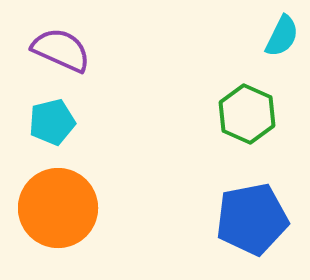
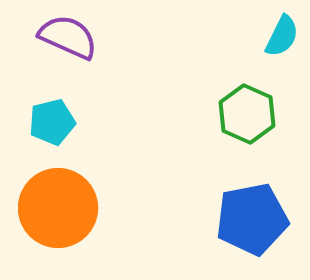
purple semicircle: moved 7 px right, 13 px up
